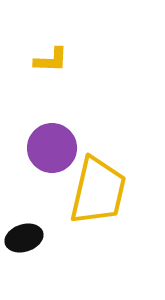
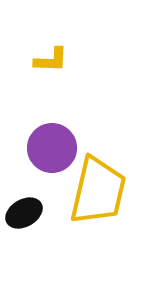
black ellipse: moved 25 px up; rotated 12 degrees counterclockwise
